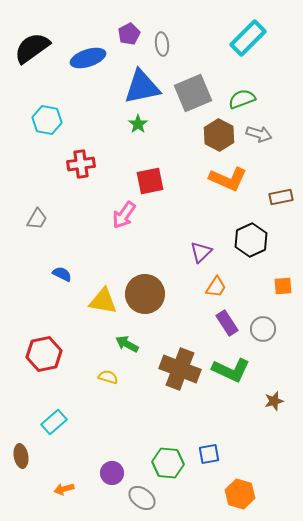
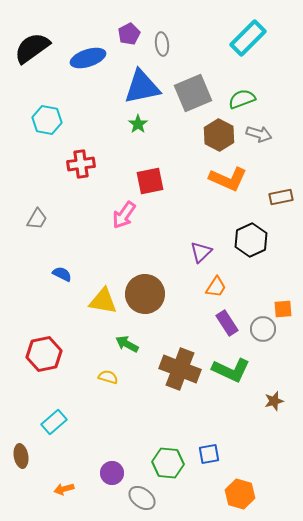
orange square at (283, 286): moved 23 px down
